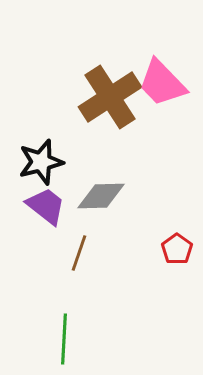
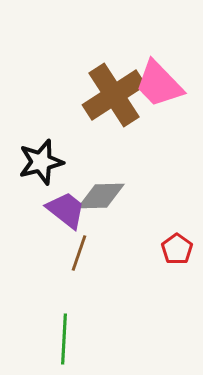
pink trapezoid: moved 3 px left, 1 px down
brown cross: moved 4 px right, 2 px up
purple trapezoid: moved 20 px right, 4 px down
